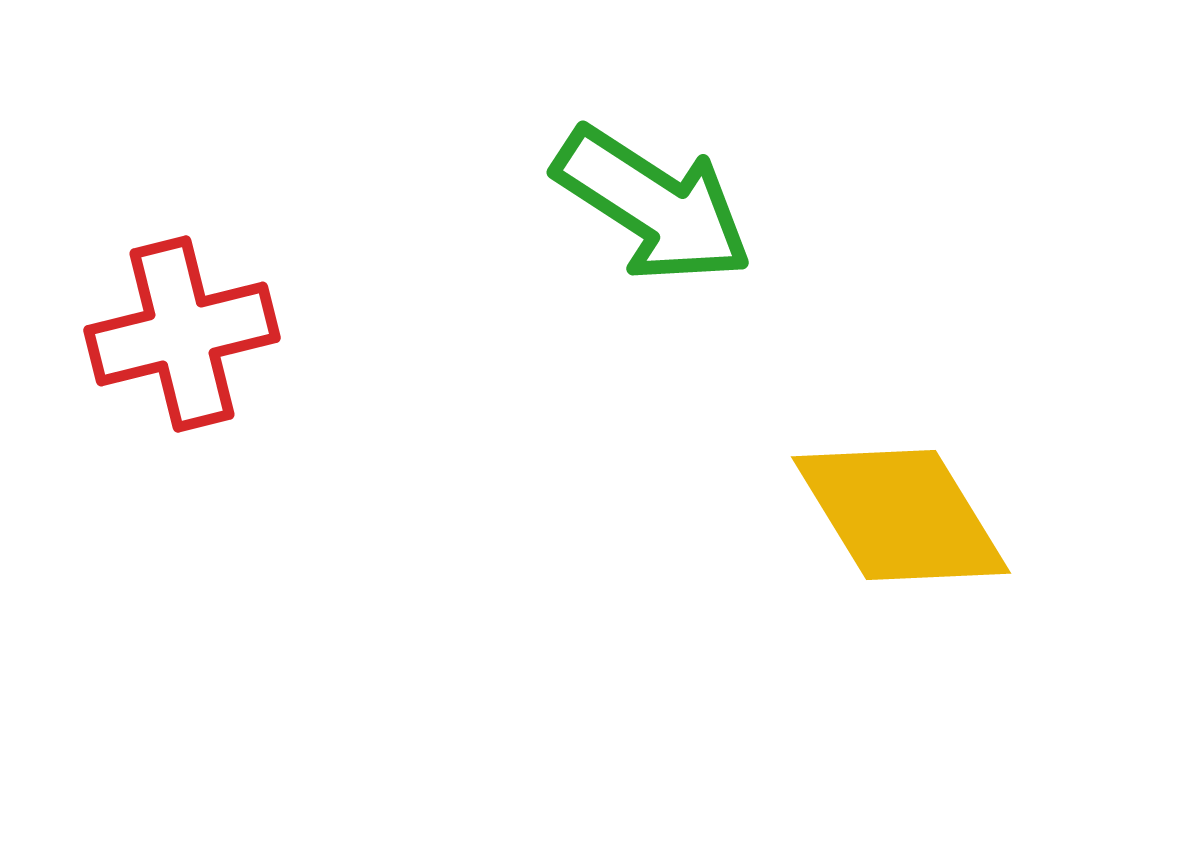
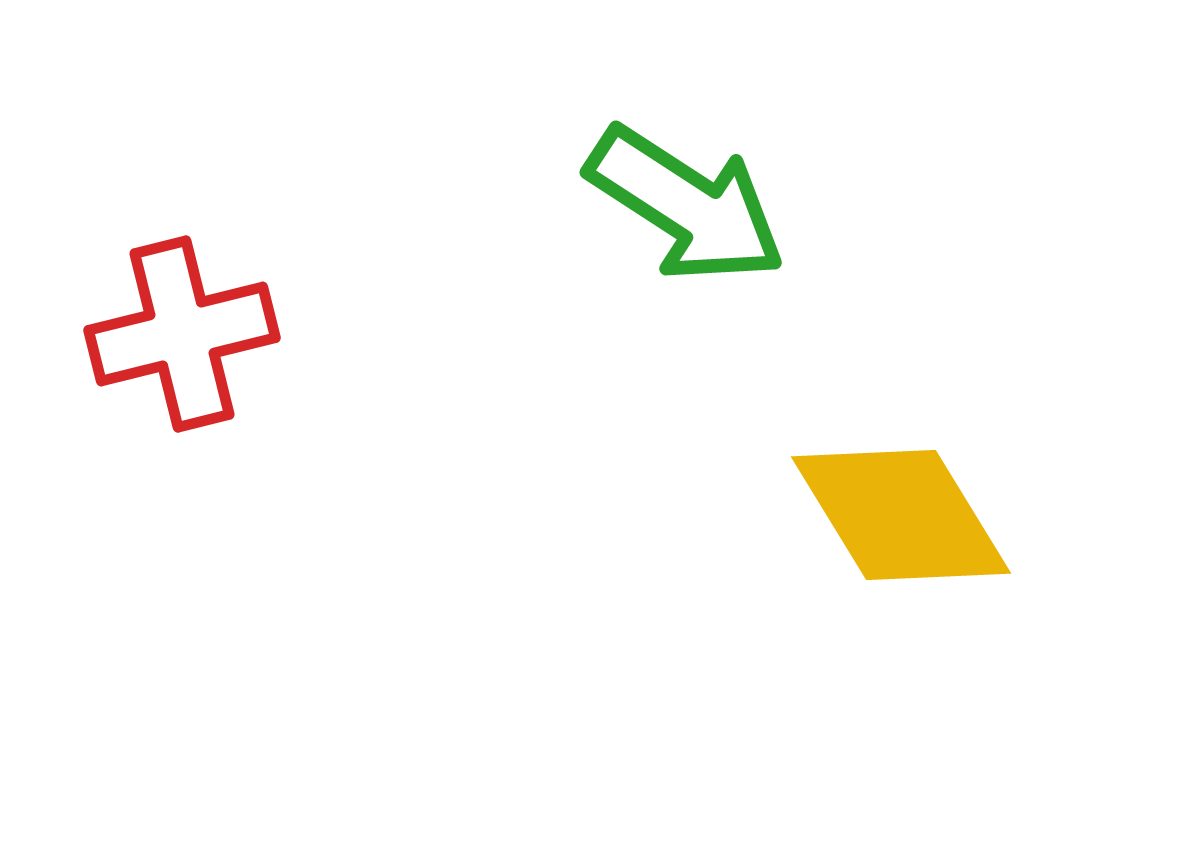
green arrow: moved 33 px right
